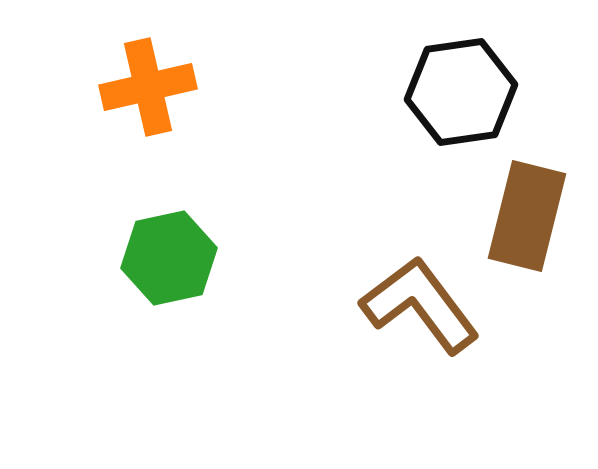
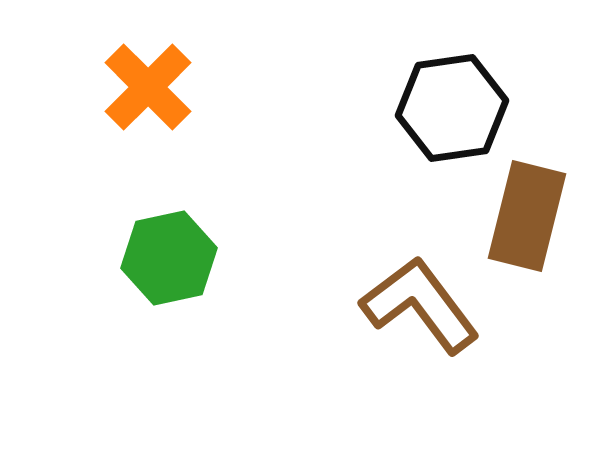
orange cross: rotated 32 degrees counterclockwise
black hexagon: moved 9 px left, 16 px down
